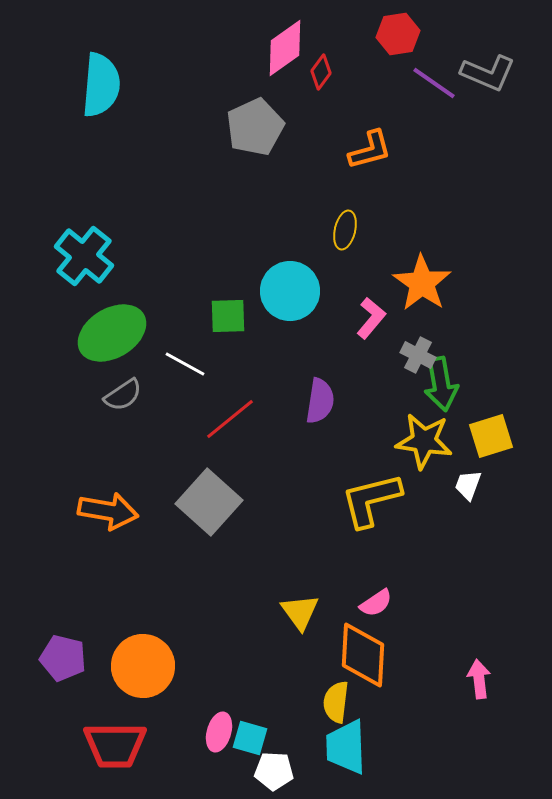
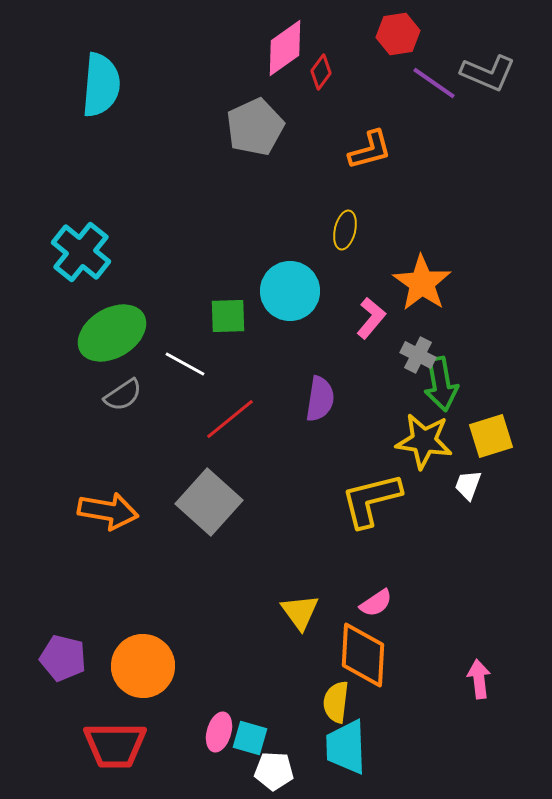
cyan cross: moved 3 px left, 4 px up
purple semicircle: moved 2 px up
